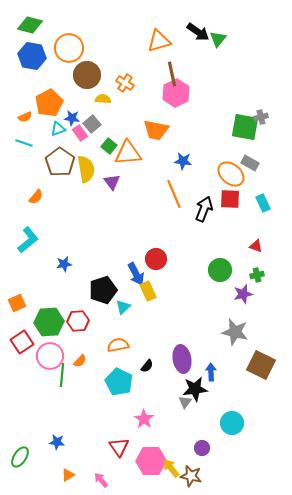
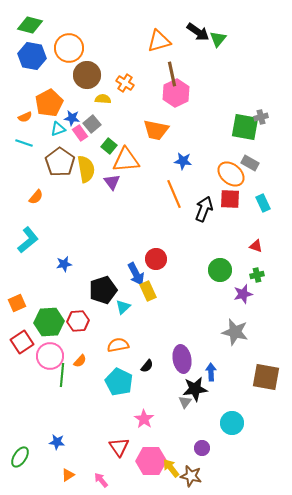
orange triangle at (128, 153): moved 2 px left, 7 px down
brown square at (261, 365): moved 5 px right, 12 px down; rotated 16 degrees counterclockwise
